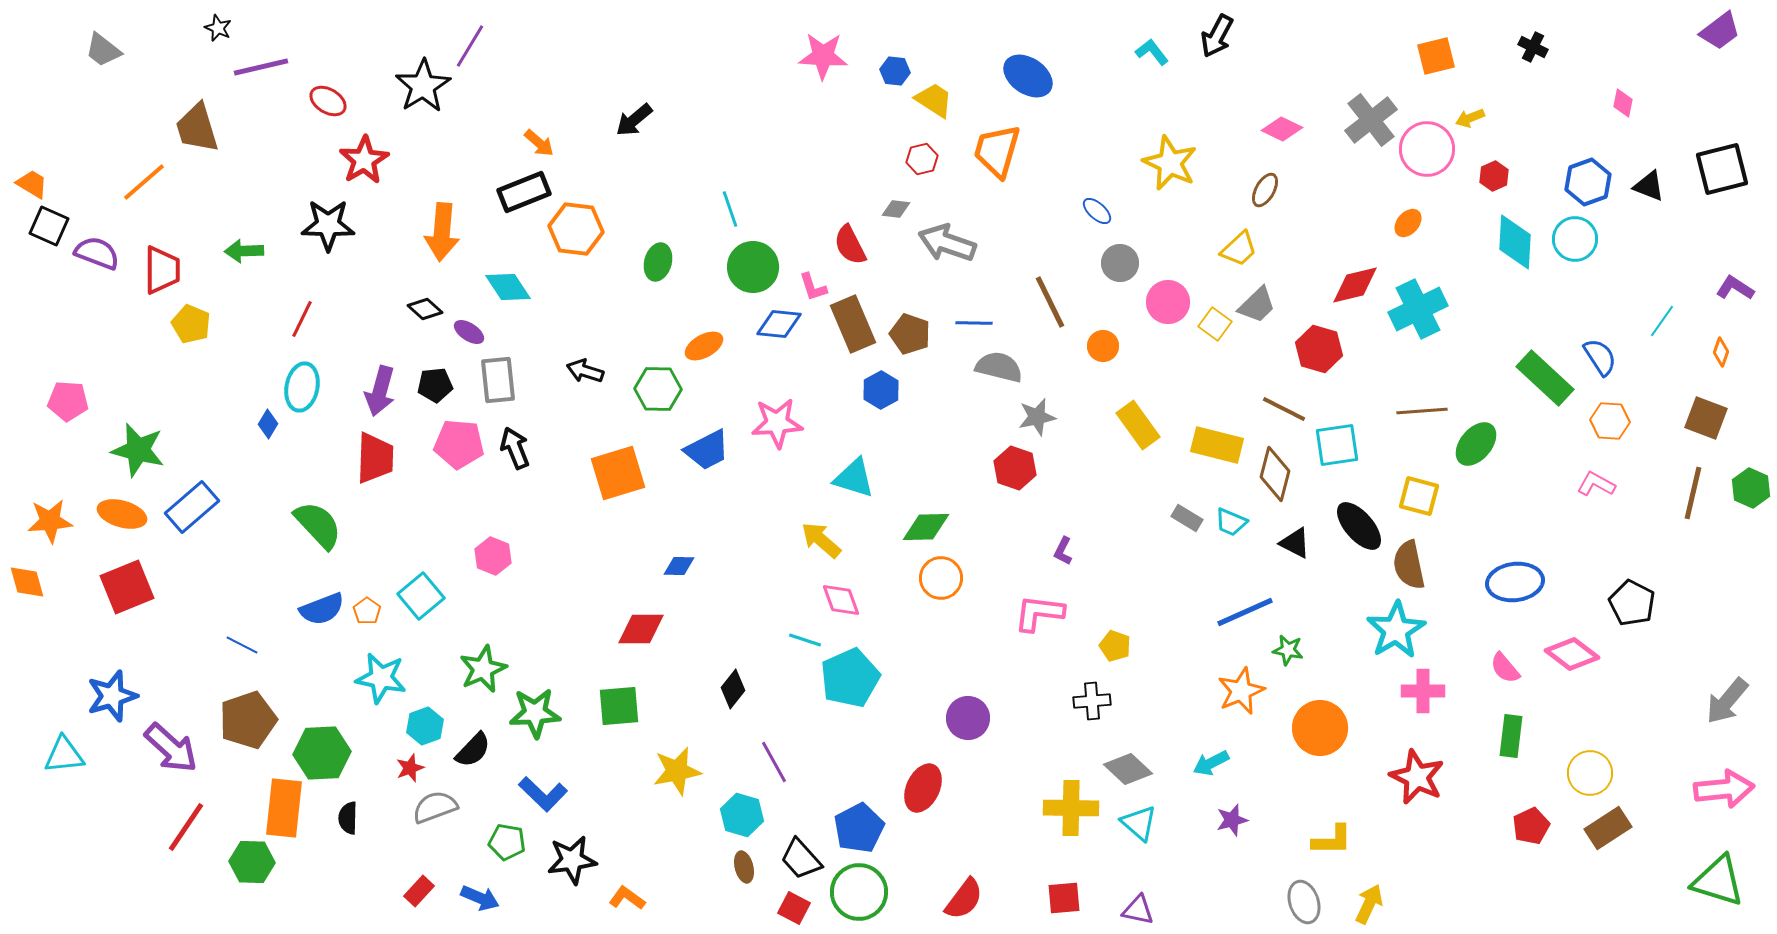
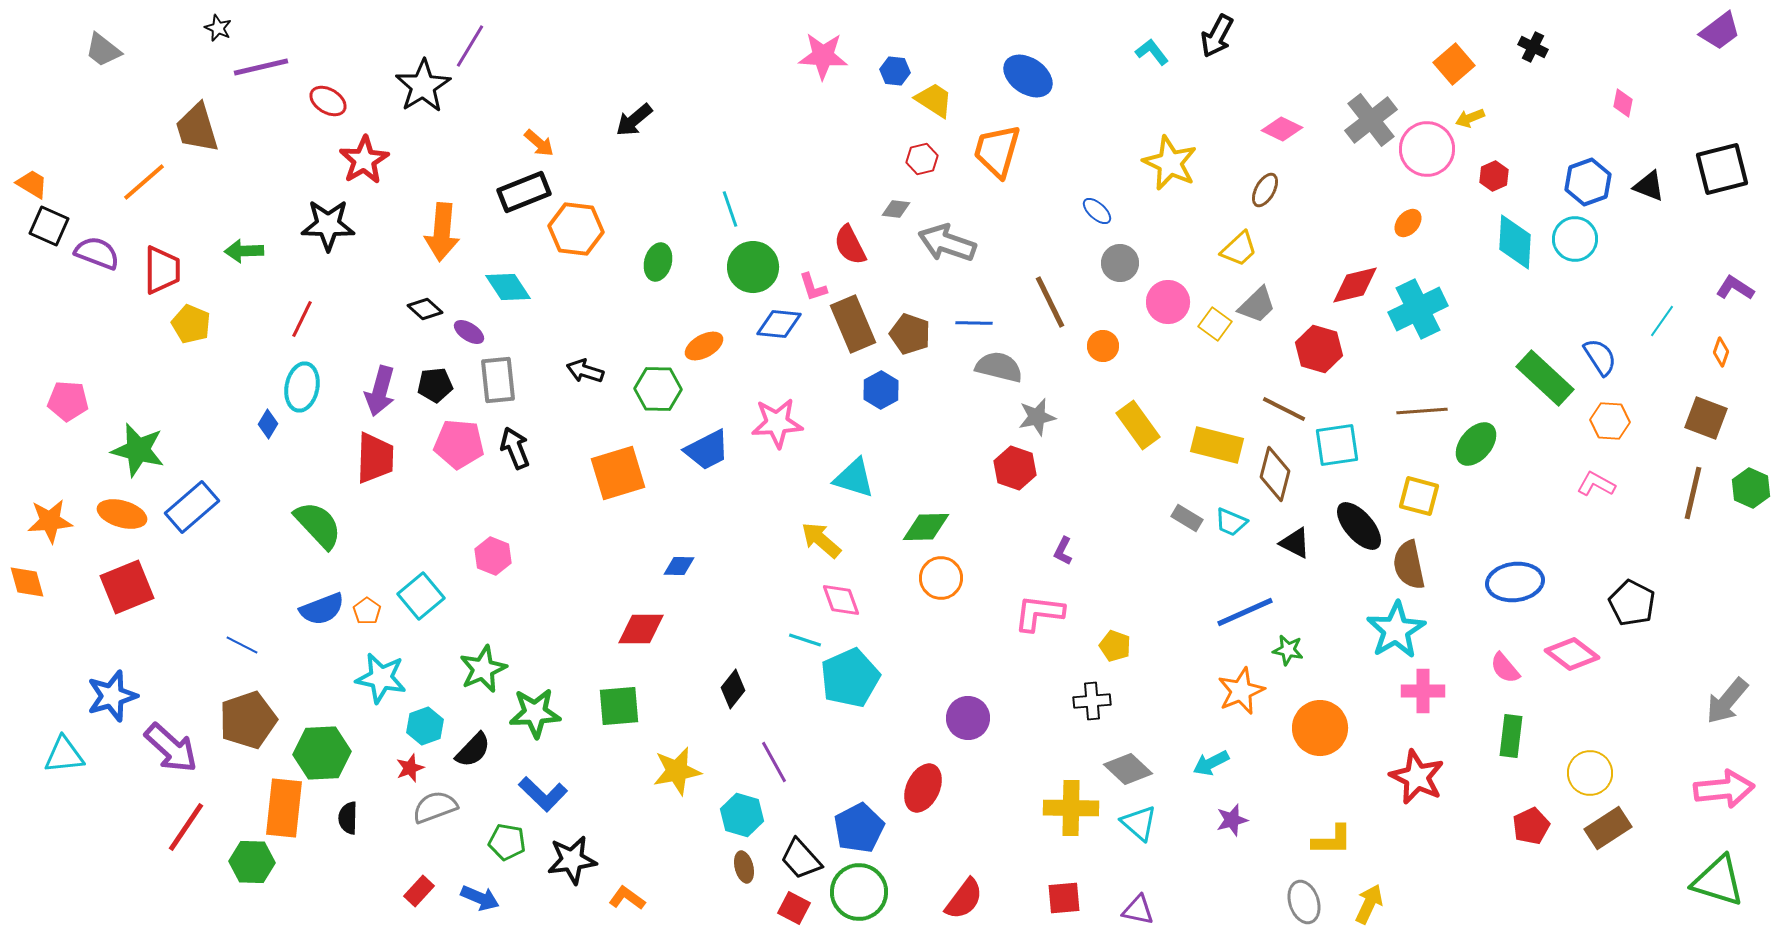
orange square at (1436, 56): moved 18 px right, 8 px down; rotated 27 degrees counterclockwise
